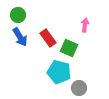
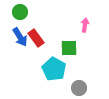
green circle: moved 2 px right, 3 px up
red rectangle: moved 12 px left
green square: rotated 24 degrees counterclockwise
cyan pentagon: moved 5 px left, 3 px up; rotated 15 degrees clockwise
